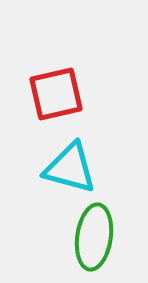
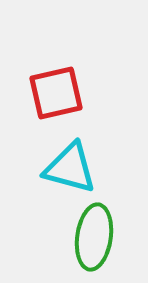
red square: moved 1 px up
